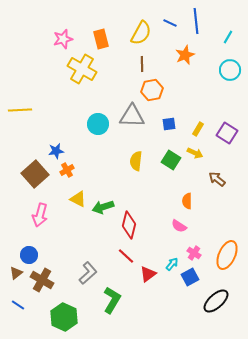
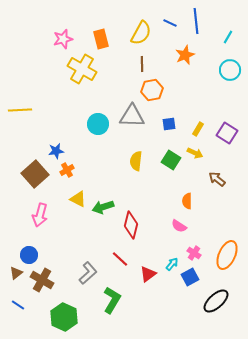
red diamond at (129, 225): moved 2 px right
red line at (126, 256): moved 6 px left, 3 px down
